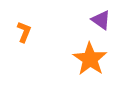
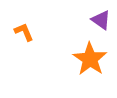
orange L-shape: rotated 45 degrees counterclockwise
